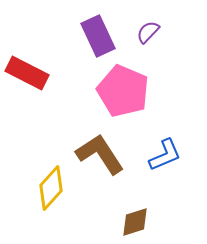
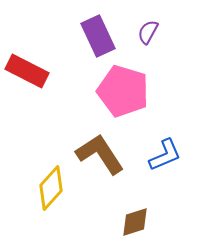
purple semicircle: rotated 15 degrees counterclockwise
red rectangle: moved 2 px up
pink pentagon: rotated 6 degrees counterclockwise
